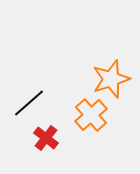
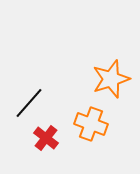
black line: rotated 8 degrees counterclockwise
orange cross: moved 9 px down; rotated 28 degrees counterclockwise
